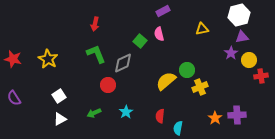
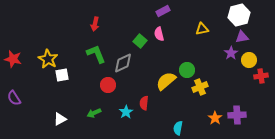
white square: moved 3 px right, 21 px up; rotated 24 degrees clockwise
red semicircle: moved 16 px left, 13 px up
